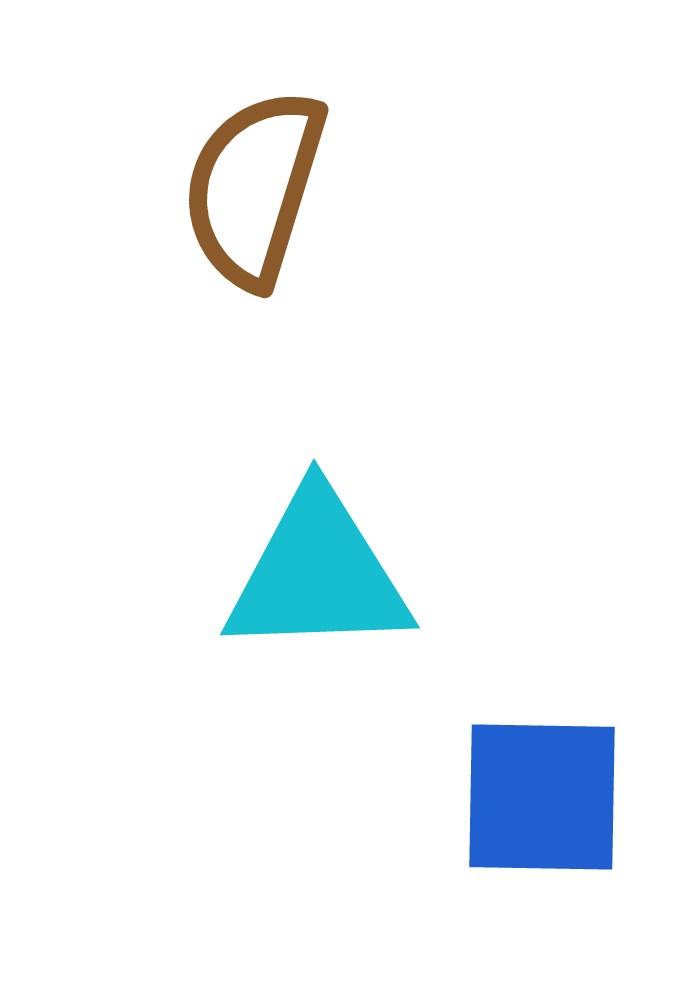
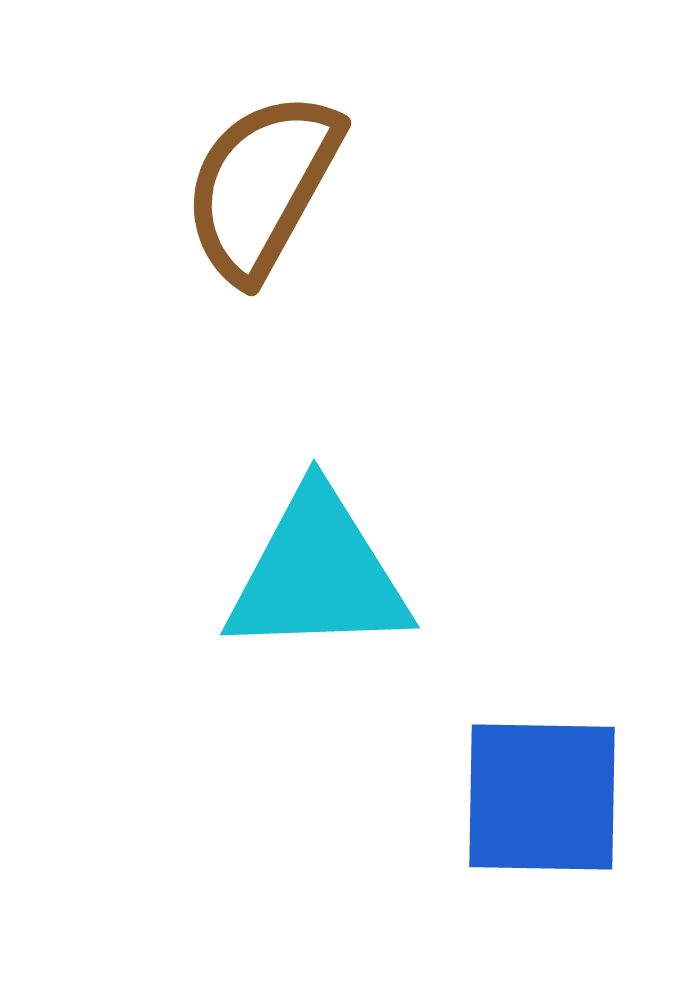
brown semicircle: moved 8 px right, 2 px up; rotated 12 degrees clockwise
